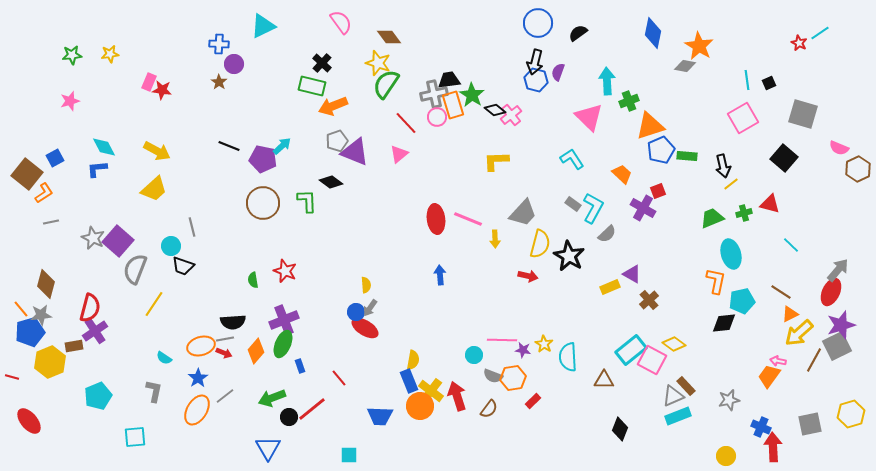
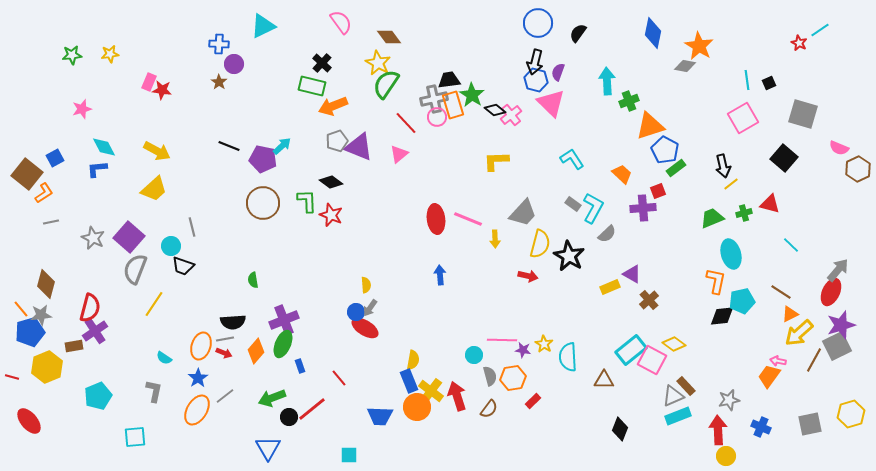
black semicircle at (578, 33): rotated 18 degrees counterclockwise
cyan line at (820, 33): moved 3 px up
yellow star at (378, 63): rotated 10 degrees clockwise
gray cross at (434, 94): moved 5 px down
pink star at (70, 101): moved 12 px right, 8 px down
pink triangle at (589, 117): moved 38 px left, 14 px up
blue pentagon at (661, 150): moved 4 px right; rotated 20 degrees counterclockwise
purple triangle at (355, 152): moved 4 px right, 5 px up
green rectangle at (687, 156): moved 11 px left, 12 px down; rotated 42 degrees counterclockwise
purple cross at (643, 208): rotated 35 degrees counterclockwise
purple square at (118, 241): moved 11 px right, 4 px up
red star at (285, 271): moved 46 px right, 56 px up
black diamond at (724, 323): moved 2 px left, 7 px up
orange ellipse at (201, 346): rotated 56 degrees counterclockwise
yellow hexagon at (50, 362): moved 3 px left, 5 px down
gray semicircle at (493, 376): moved 3 px left; rotated 126 degrees counterclockwise
orange circle at (420, 406): moved 3 px left, 1 px down
red arrow at (773, 447): moved 55 px left, 17 px up
